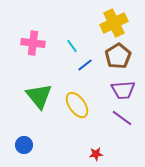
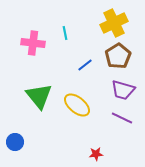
cyan line: moved 7 px left, 13 px up; rotated 24 degrees clockwise
purple trapezoid: rotated 20 degrees clockwise
yellow ellipse: rotated 16 degrees counterclockwise
purple line: rotated 10 degrees counterclockwise
blue circle: moved 9 px left, 3 px up
